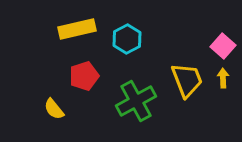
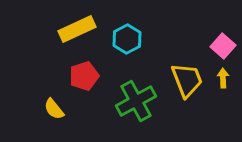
yellow rectangle: rotated 12 degrees counterclockwise
